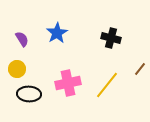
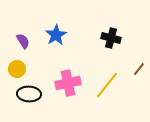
blue star: moved 1 px left, 2 px down
purple semicircle: moved 1 px right, 2 px down
brown line: moved 1 px left
